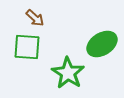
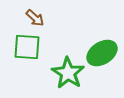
green ellipse: moved 9 px down
